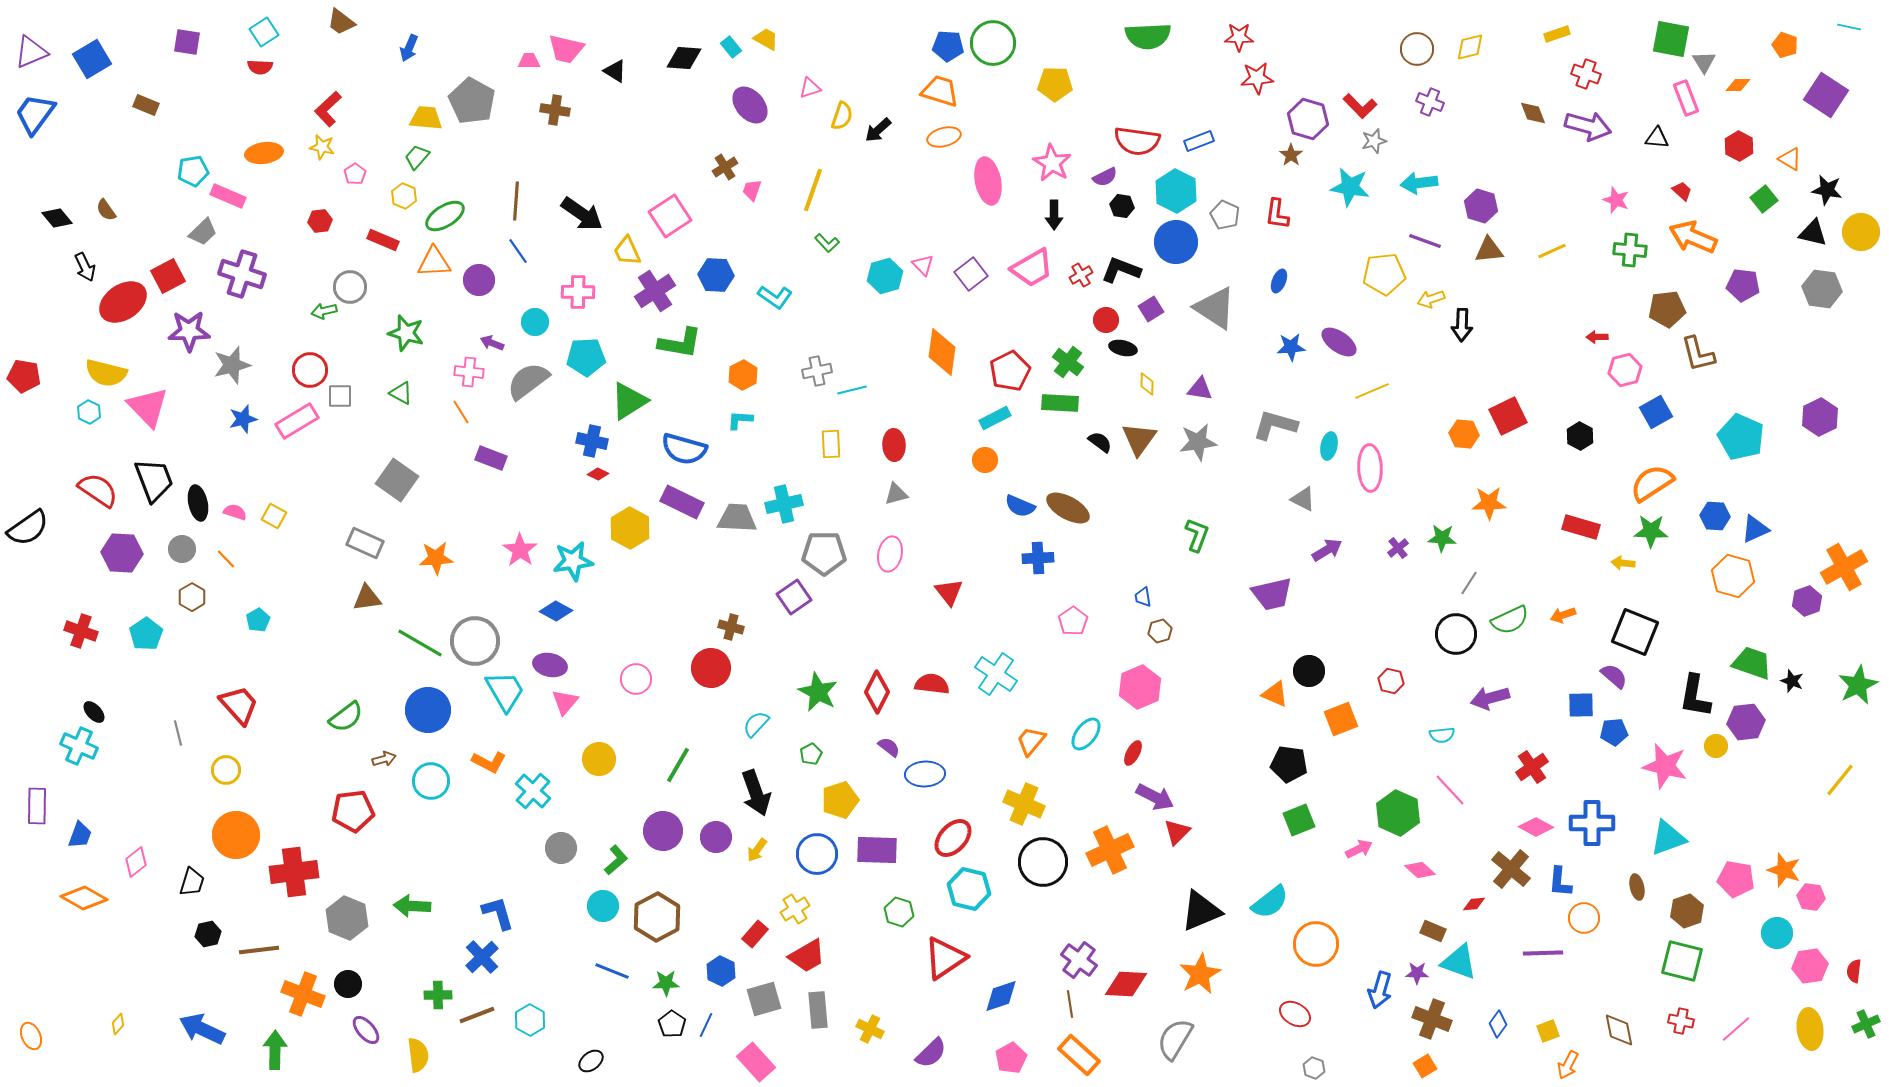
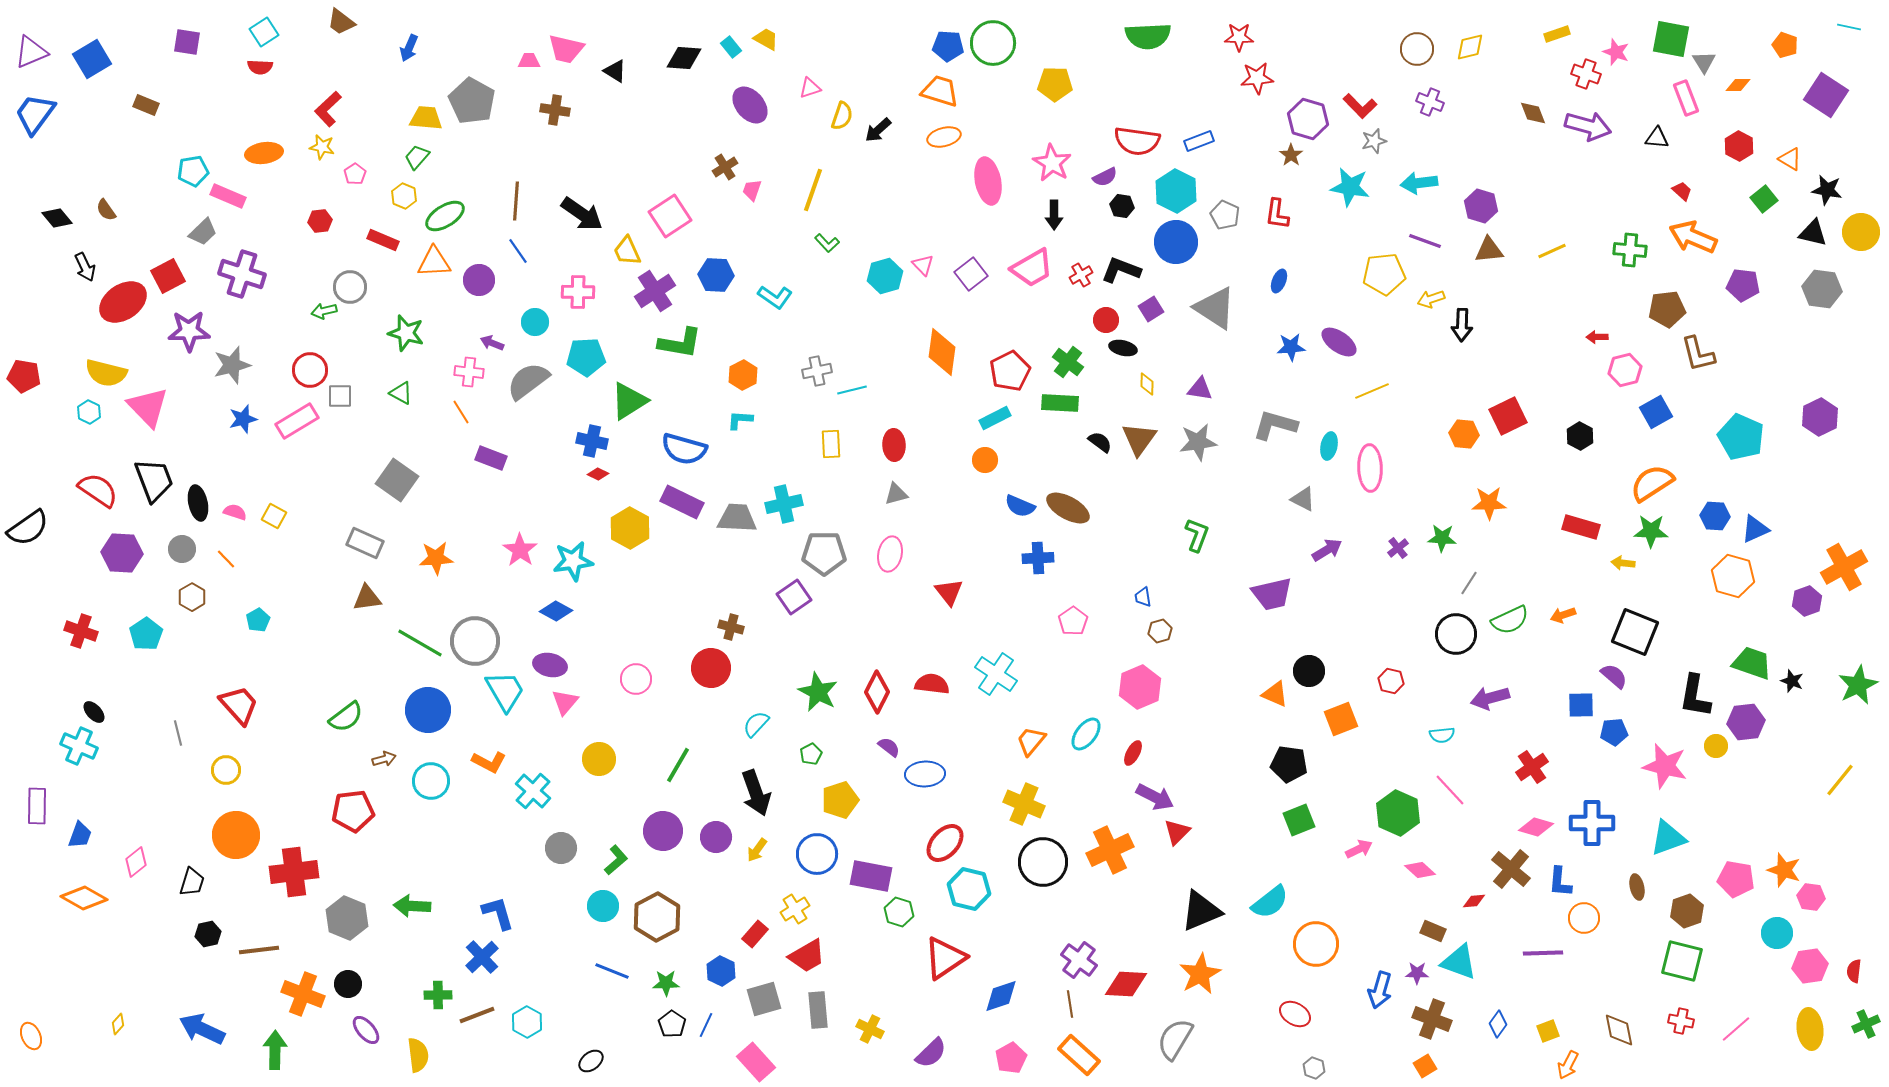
pink star at (1616, 200): moved 148 px up
pink diamond at (1536, 827): rotated 12 degrees counterclockwise
red ellipse at (953, 838): moved 8 px left, 5 px down
purple rectangle at (877, 850): moved 6 px left, 26 px down; rotated 9 degrees clockwise
red diamond at (1474, 904): moved 3 px up
cyan hexagon at (530, 1020): moved 3 px left, 2 px down
